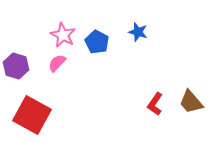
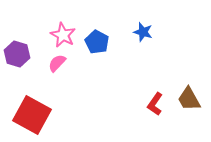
blue star: moved 5 px right
purple hexagon: moved 1 px right, 12 px up
brown trapezoid: moved 2 px left, 3 px up; rotated 12 degrees clockwise
